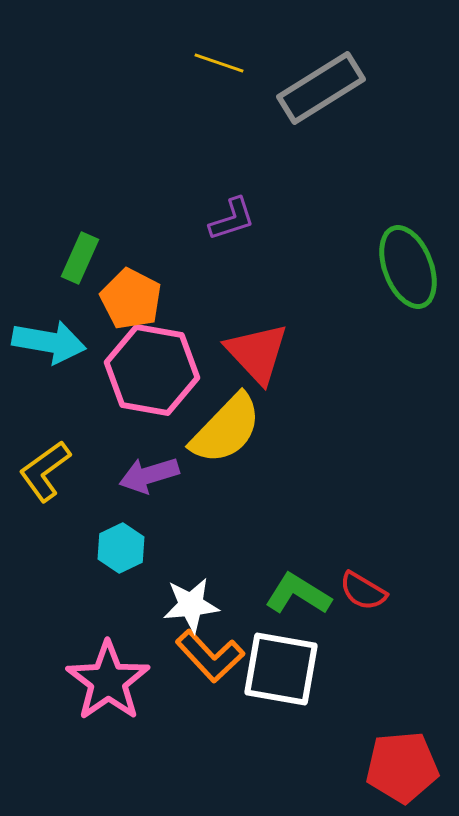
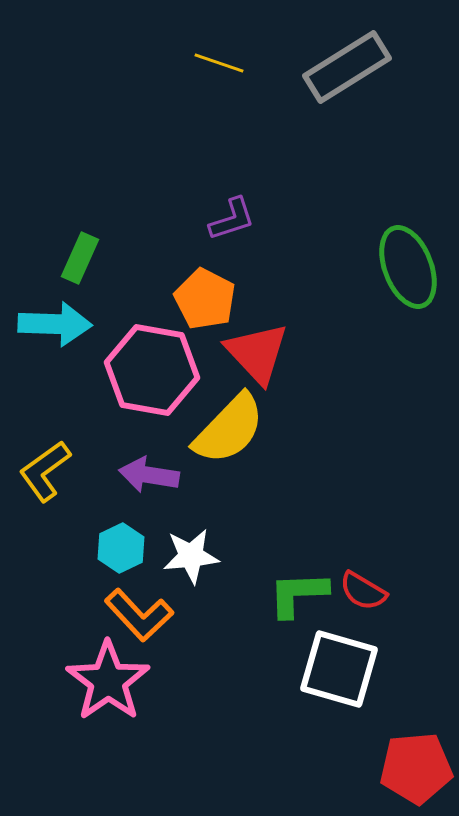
gray rectangle: moved 26 px right, 21 px up
orange pentagon: moved 74 px right
cyan arrow: moved 6 px right, 18 px up; rotated 8 degrees counterclockwise
yellow semicircle: moved 3 px right
purple arrow: rotated 26 degrees clockwise
green L-shape: rotated 34 degrees counterclockwise
white star: moved 49 px up
orange L-shape: moved 71 px left, 41 px up
white square: moved 58 px right; rotated 6 degrees clockwise
red pentagon: moved 14 px right, 1 px down
